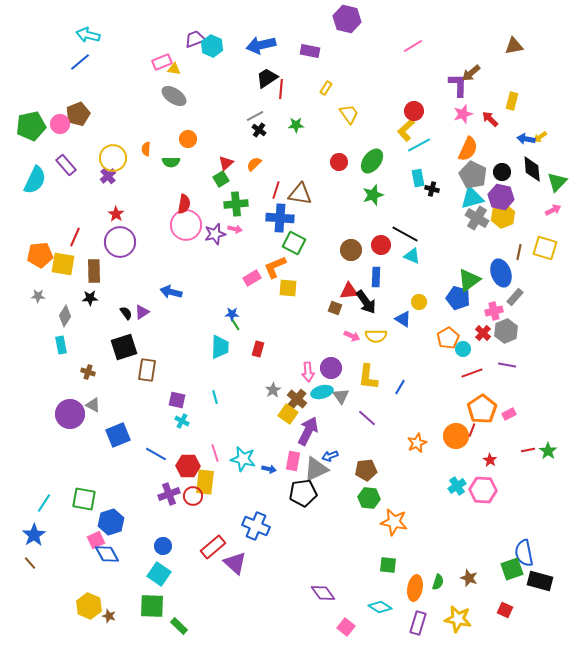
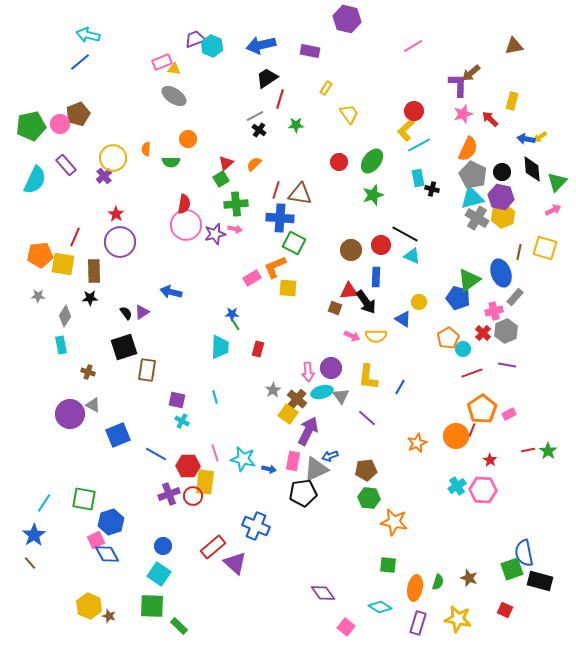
red line at (281, 89): moved 1 px left, 10 px down; rotated 12 degrees clockwise
purple cross at (108, 176): moved 4 px left
